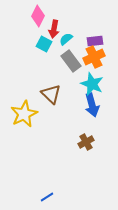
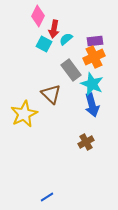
gray rectangle: moved 9 px down
